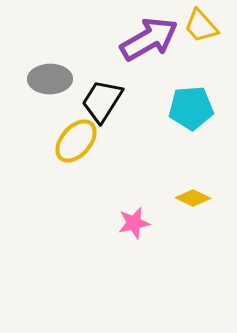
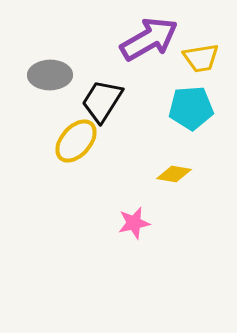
yellow trapezoid: moved 32 px down; rotated 57 degrees counterclockwise
gray ellipse: moved 4 px up
yellow diamond: moved 19 px left, 24 px up; rotated 16 degrees counterclockwise
